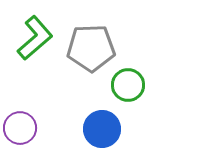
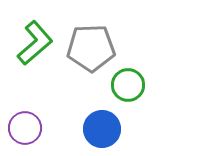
green L-shape: moved 5 px down
purple circle: moved 5 px right
